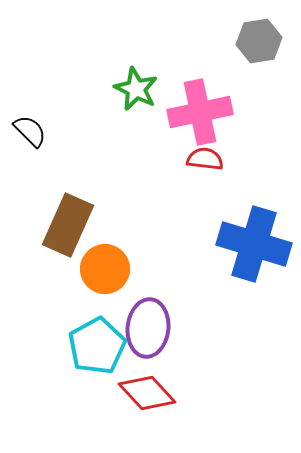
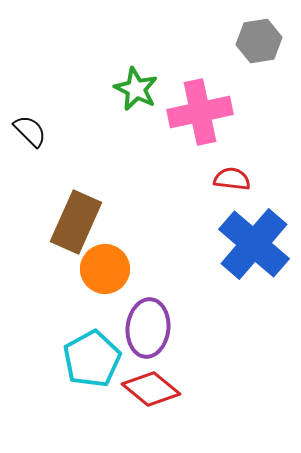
red semicircle: moved 27 px right, 20 px down
brown rectangle: moved 8 px right, 3 px up
blue cross: rotated 24 degrees clockwise
cyan pentagon: moved 5 px left, 13 px down
red diamond: moved 4 px right, 4 px up; rotated 8 degrees counterclockwise
